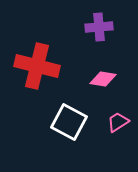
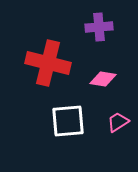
red cross: moved 11 px right, 3 px up
white square: moved 1 px left, 1 px up; rotated 33 degrees counterclockwise
